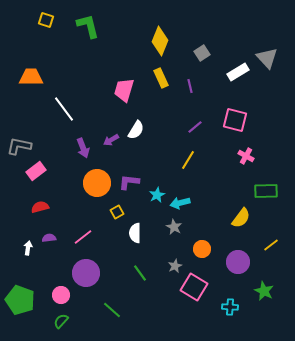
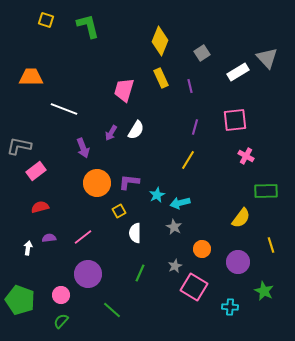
white line at (64, 109): rotated 32 degrees counterclockwise
pink square at (235, 120): rotated 20 degrees counterclockwise
purple line at (195, 127): rotated 35 degrees counterclockwise
purple arrow at (111, 140): moved 7 px up; rotated 28 degrees counterclockwise
yellow square at (117, 212): moved 2 px right, 1 px up
yellow line at (271, 245): rotated 70 degrees counterclockwise
purple circle at (86, 273): moved 2 px right, 1 px down
green line at (140, 273): rotated 60 degrees clockwise
